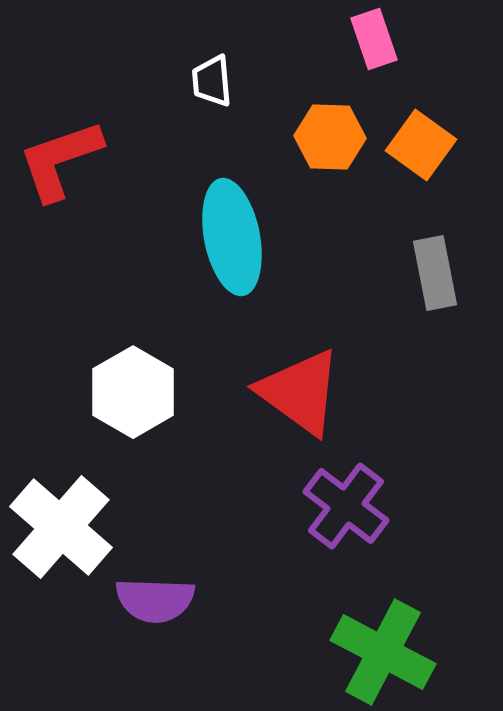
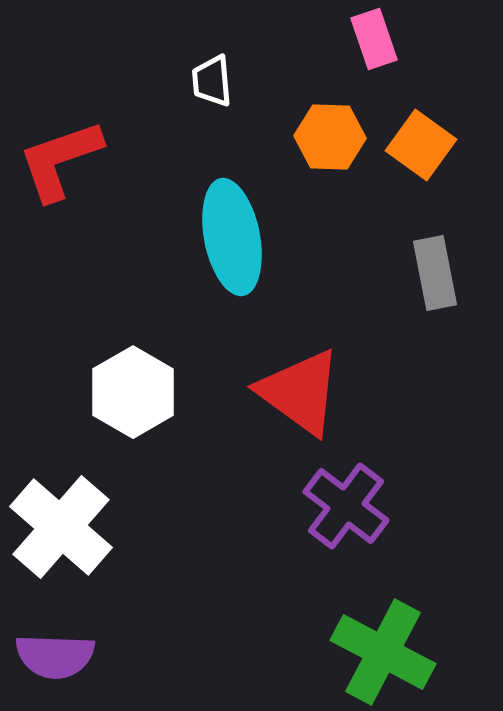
purple semicircle: moved 100 px left, 56 px down
